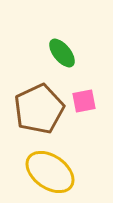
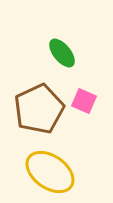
pink square: rotated 35 degrees clockwise
